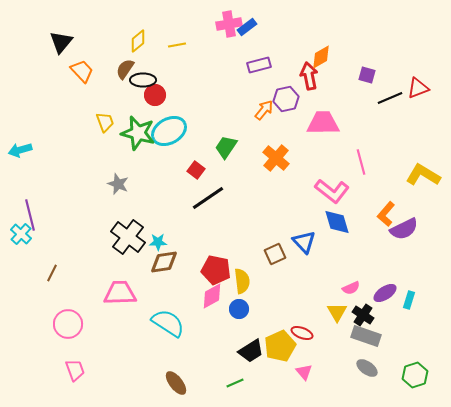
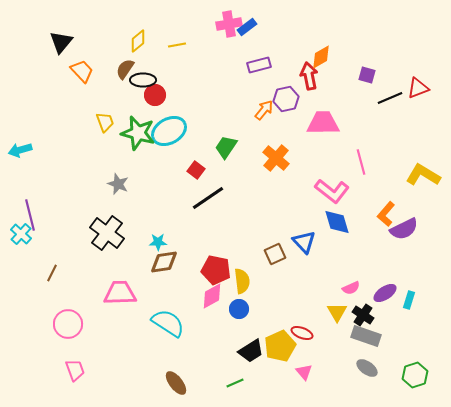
black cross at (128, 237): moved 21 px left, 4 px up
